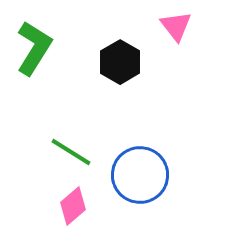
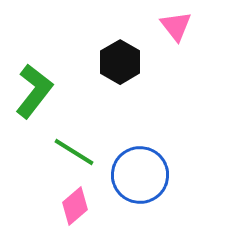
green L-shape: moved 43 px down; rotated 6 degrees clockwise
green line: moved 3 px right
pink diamond: moved 2 px right
